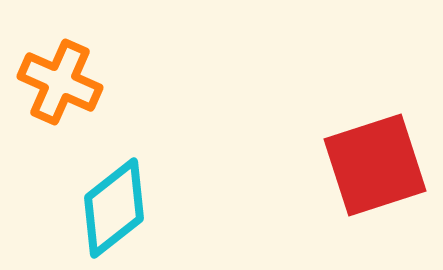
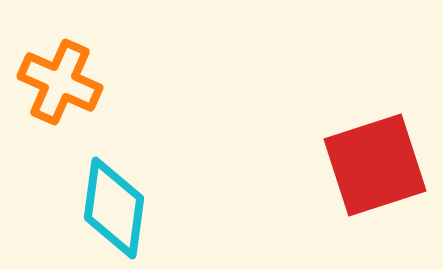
cyan diamond: rotated 44 degrees counterclockwise
